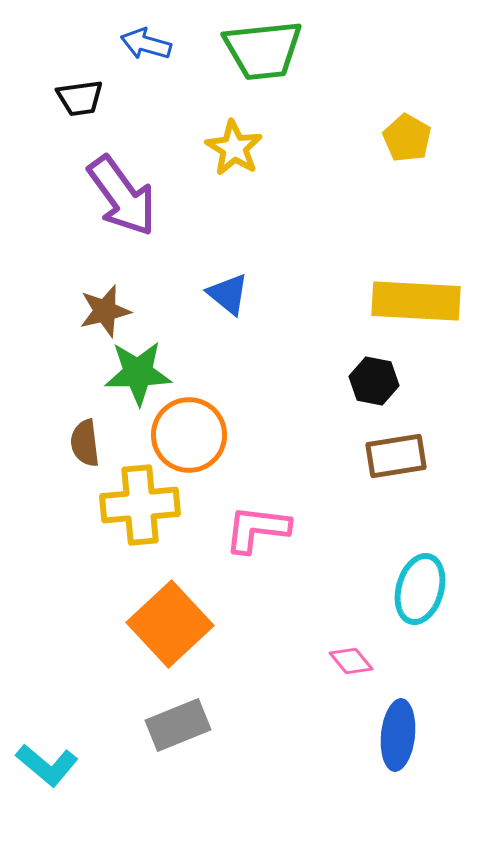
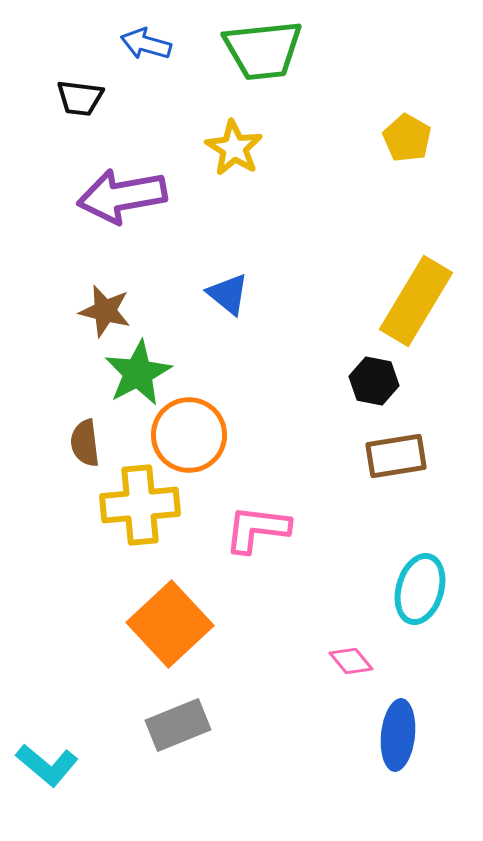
black trapezoid: rotated 15 degrees clockwise
purple arrow: rotated 116 degrees clockwise
yellow rectangle: rotated 62 degrees counterclockwise
brown star: rotated 28 degrees clockwise
green star: rotated 26 degrees counterclockwise
